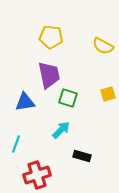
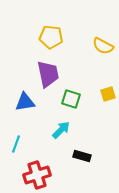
purple trapezoid: moved 1 px left, 1 px up
green square: moved 3 px right, 1 px down
